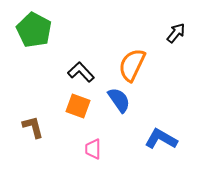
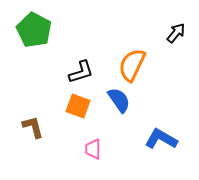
black L-shape: rotated 116 degrees clockwise
